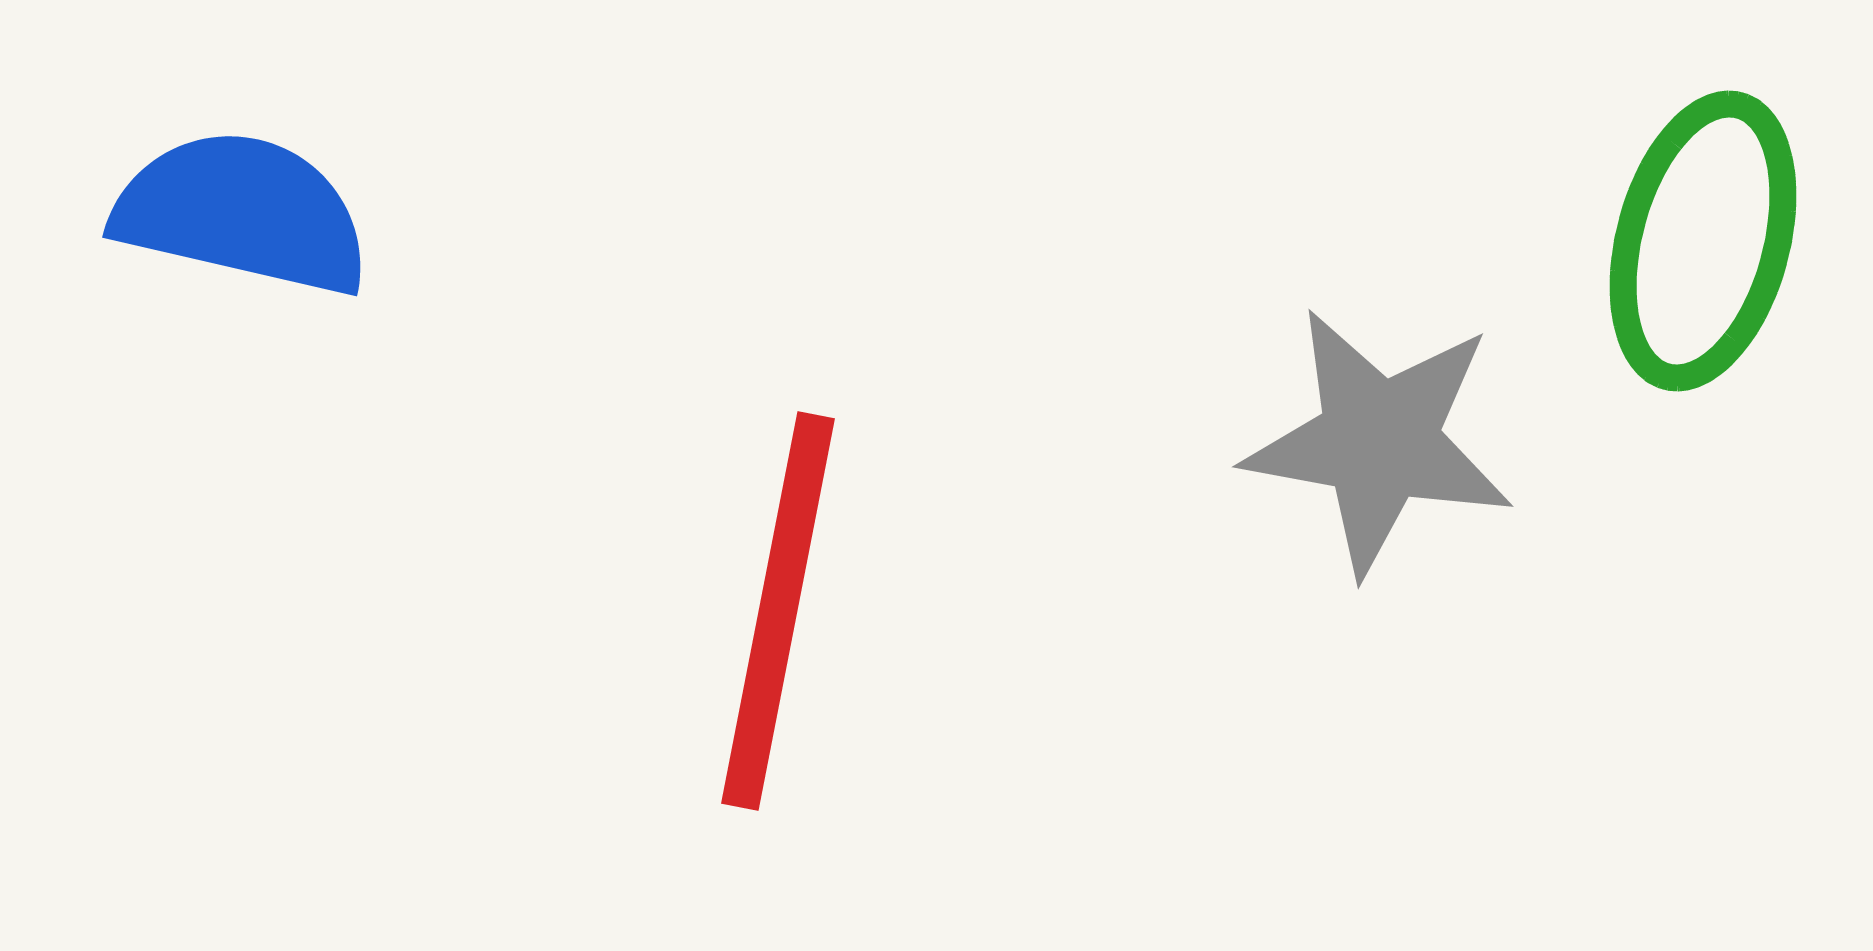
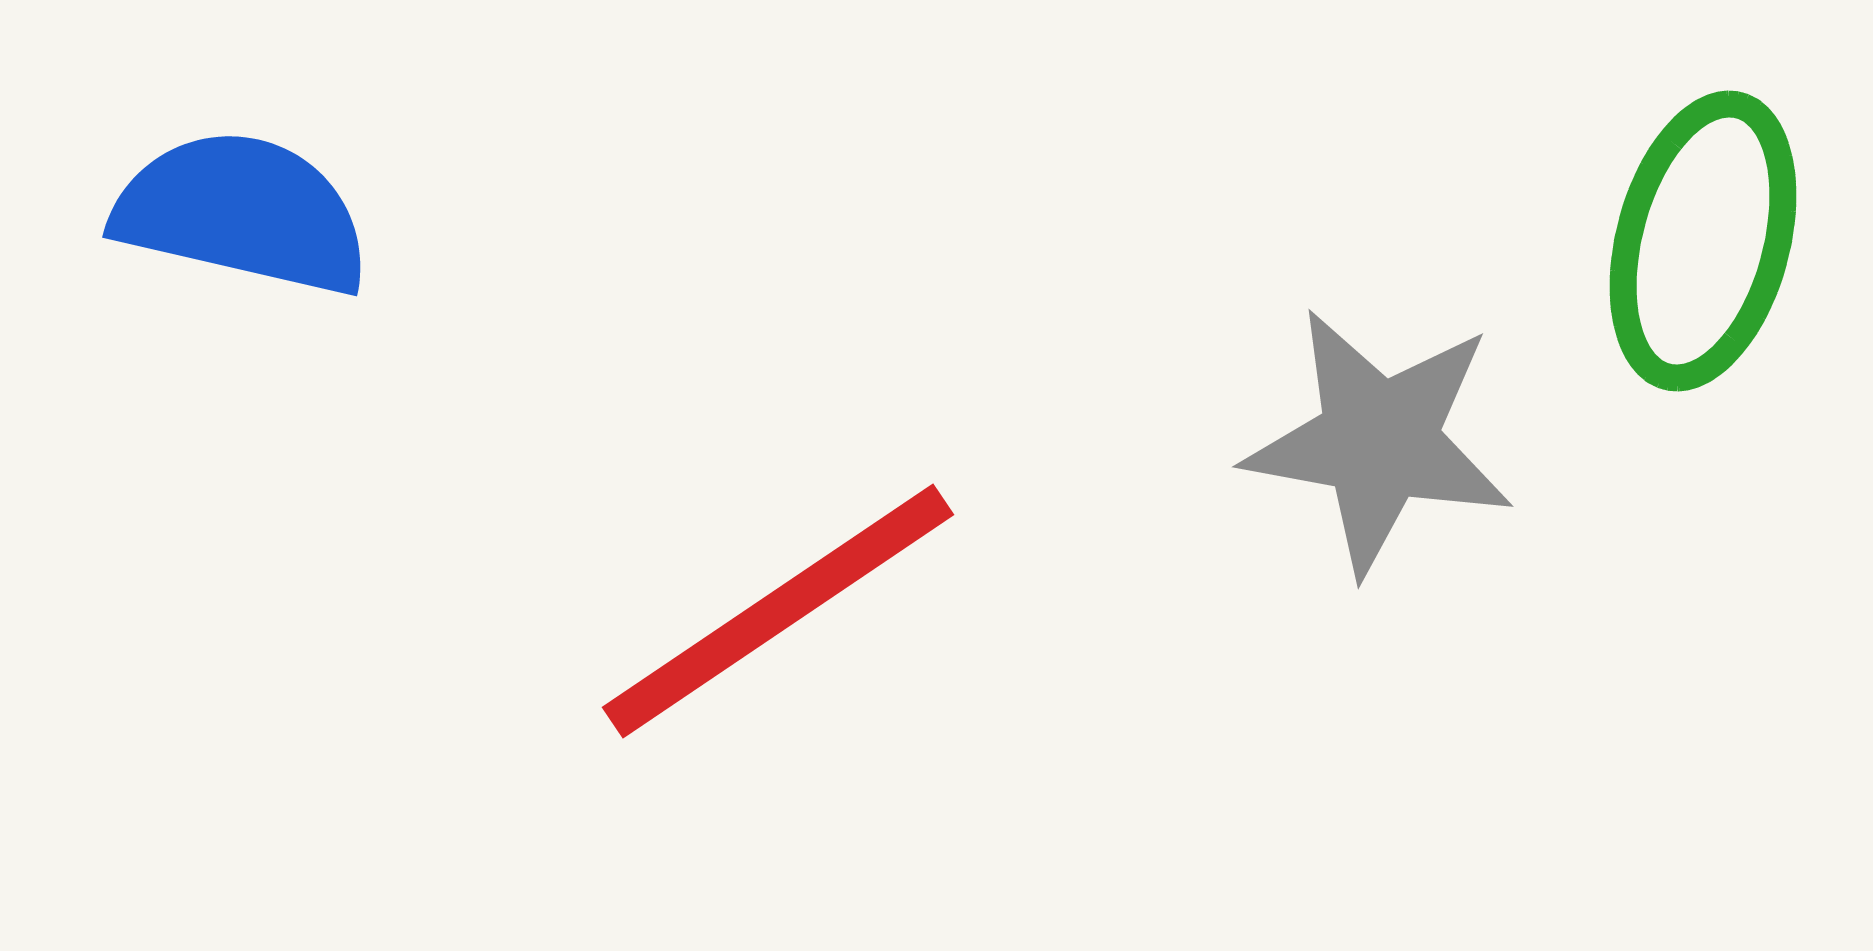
red line: rotated 45 degrees clockwise
